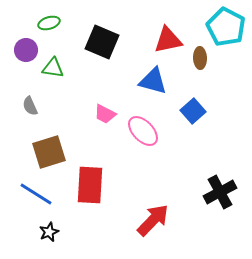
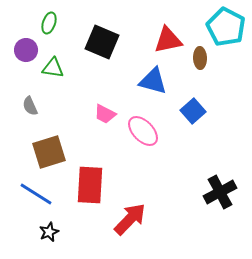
green ellipse: rotated 55 degrees counterclockwise
red arrow: moved 23 px left, 1 px up
